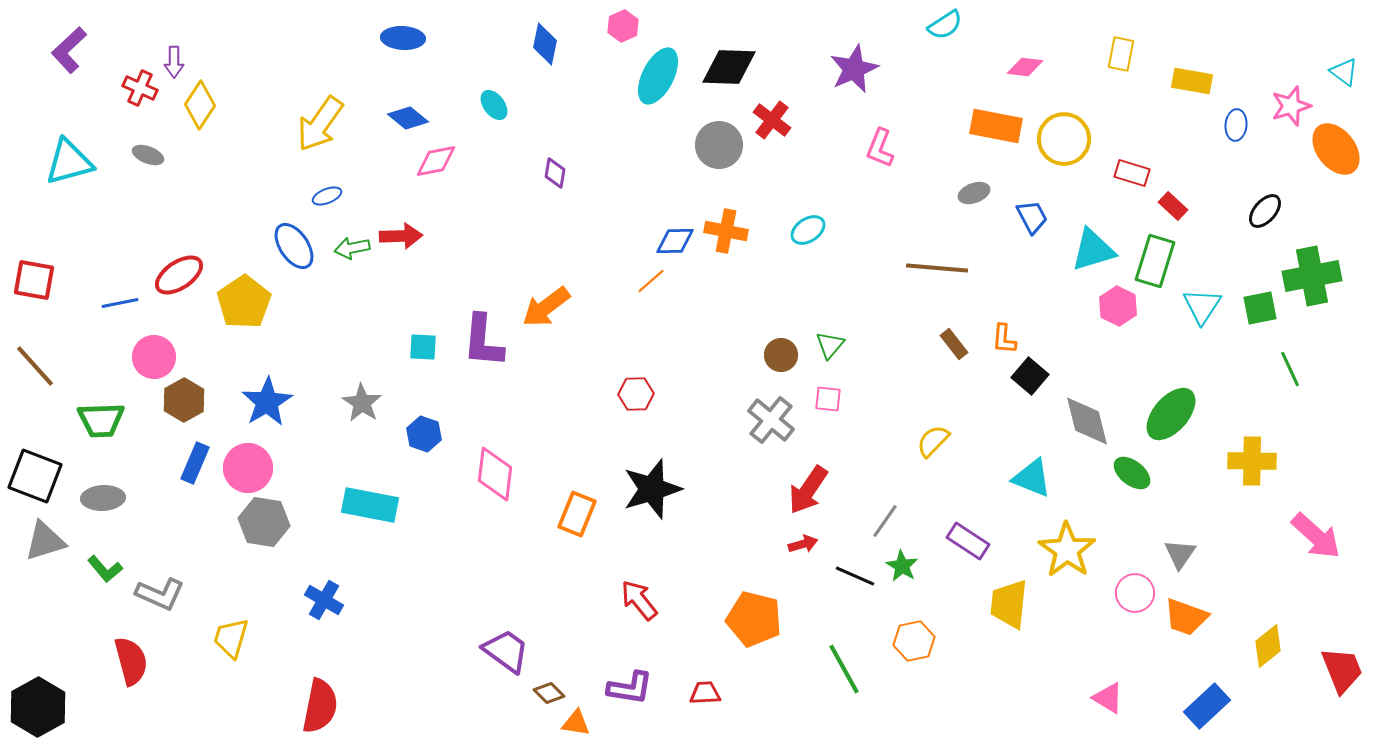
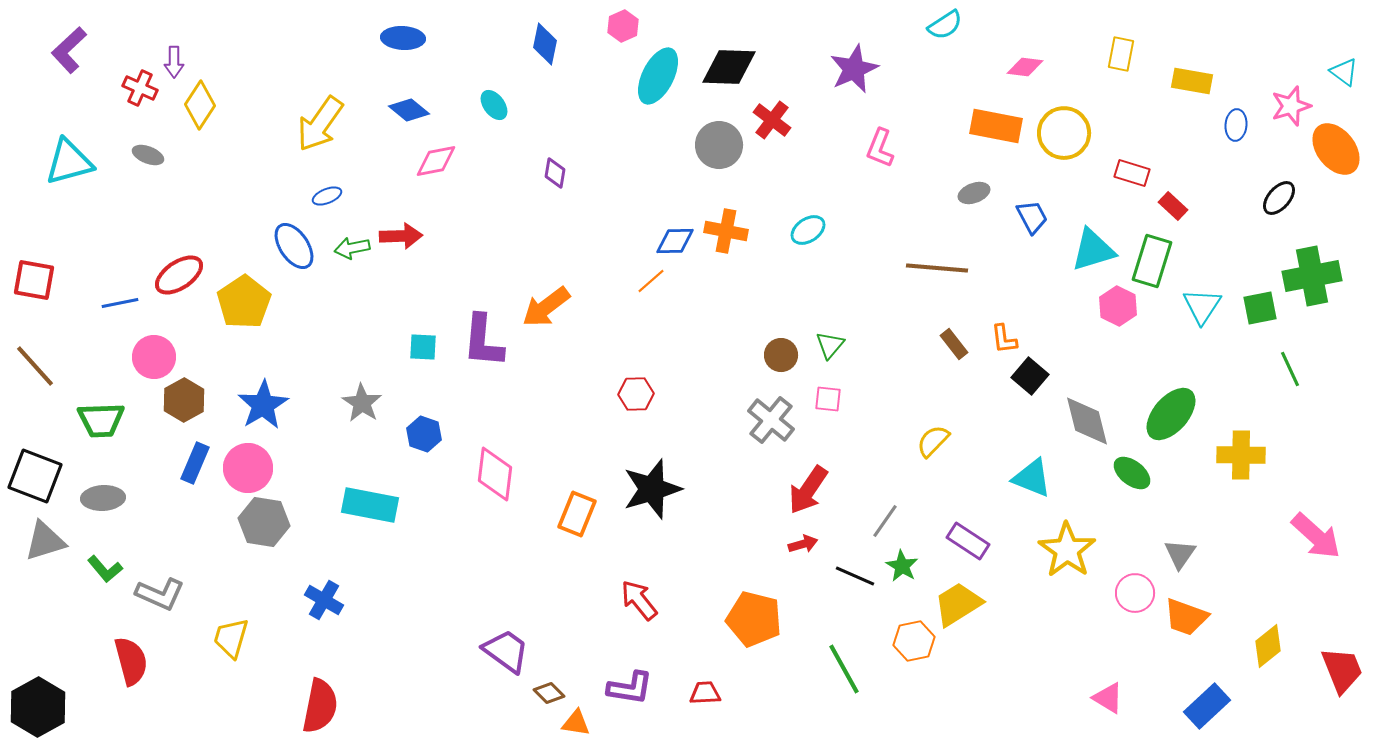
blue diamond at (408, 118): moved 1 px right, 8 px up
yellow circle at (1064, 139): moved 6 px up
black ellipse at (1265, 211): moved 14 px right, 13 px up
green rectangle at (1155, 261): moved 3 px left
orange L-shape at (1004, 339): rotated 12 degrees counterclockwise
blue star at (267, 402): moved 4 px left, 3 px down
yellow cross at (1252, 461): moved 11 px left, 6 px up
yellow trapezoid at (1009, 604): moved 51 px left; rotated 52 degrees clockwise
